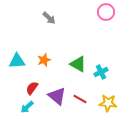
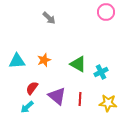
red line: rotated 64 degrees clockwise
